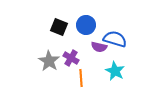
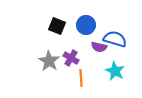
black square: moved 2 px left, 1 px up
